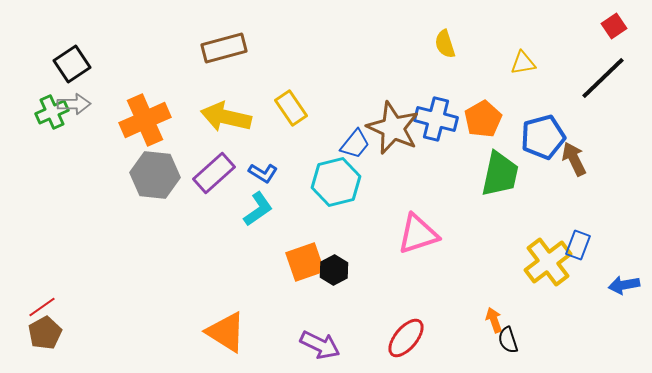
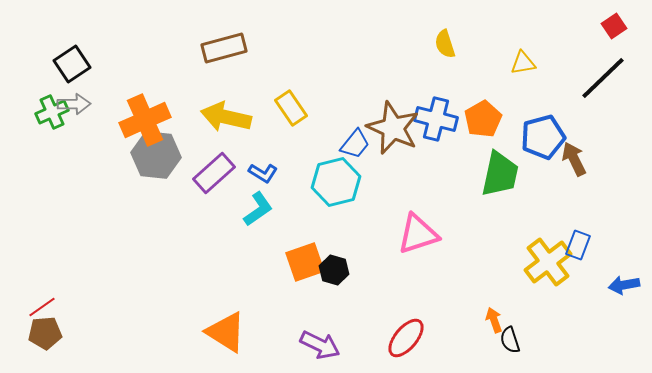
gray hexagon: moved 1 px right, 20 px up
black hexagon: rotated 16 degrees counterclockwise
brown pentagon: rotated 24 degrees clockwise
black semicircle: moved 2 px right
